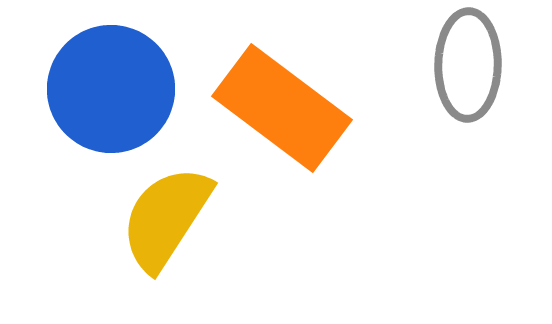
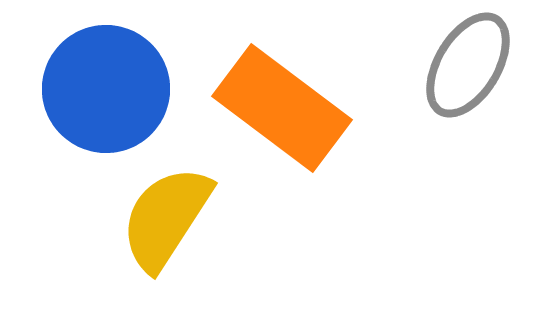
gray ellipse: rotated 30 degrees clockwise
blue circle: moved 5 px left
